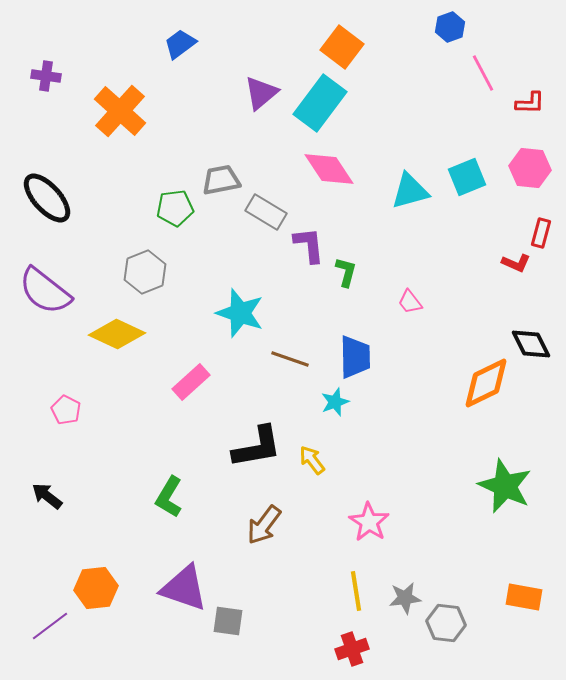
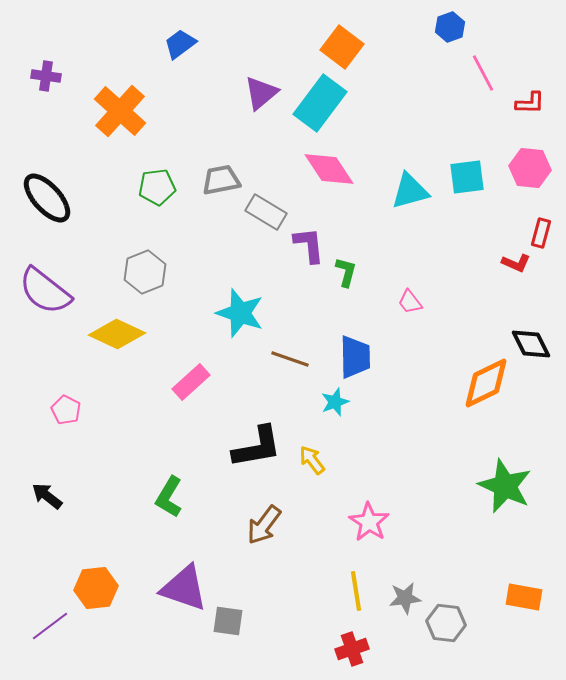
cyan square at (467, 177): rotated 15 degrees clockwise
green pentagon at (175, 208): moved 18 px left, 21 px up
